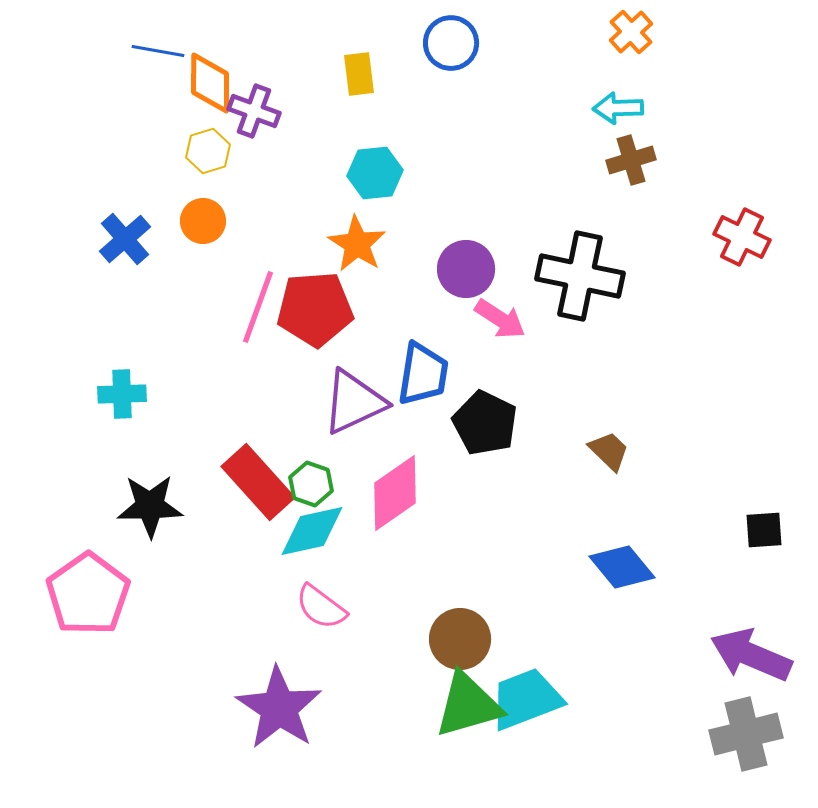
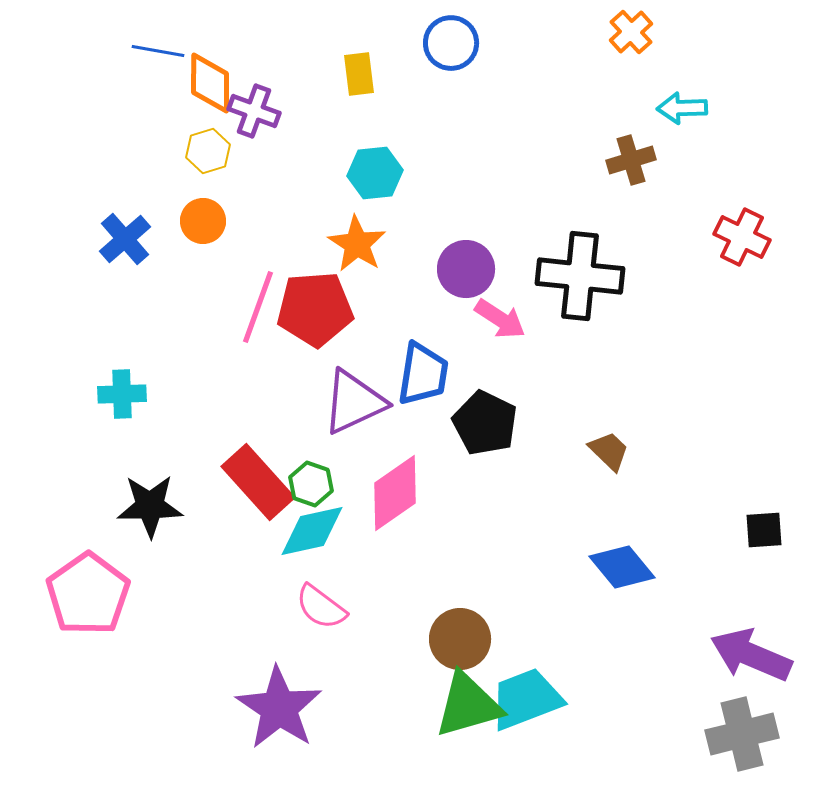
cyan arrow: moved 64 px right
black cross: rotated 6 degrees counterclockwise
gray cross: moved 4 px left
